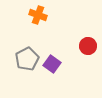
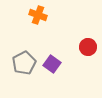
red circle: moved 1 px down
gray pentagon: moved 3 px left, 4 px down
